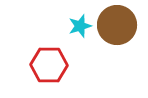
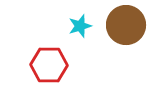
brown circle: moved 9 px right
